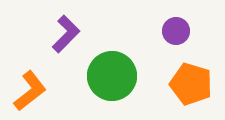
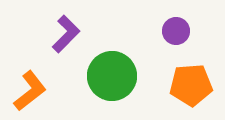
orange pentagon: moved 1 px down; rotated 21 degrees counterclockwise
